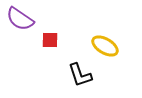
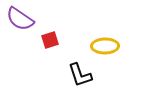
red square: rotated 18 degrees counterclockwise
yellow ellipse: rotated 32 degrees counterclockwise
